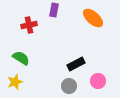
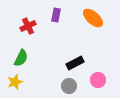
purple rectangle: moved 2 px right, 5 px down
red cross: moved 1 px left, 1 px down; rotated 14 degrees counterclockwise
green semicircle: rotated 84 degrees clockwise
black rectangle: moved 1 px left, 1 px up
pink circle: moved 1 px up
